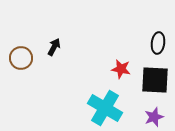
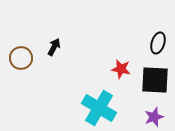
black ellipse: rotated 10 degrees clockwise
cyan cross: moved 6 px left
